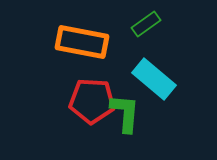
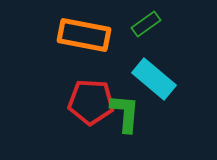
orange rectangle: moved 2 px right, 7 px up
red pentagon: moved 1 px left, 1 px down
